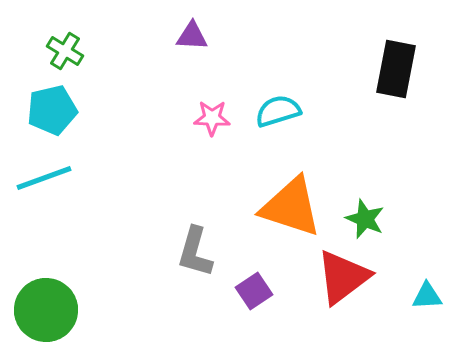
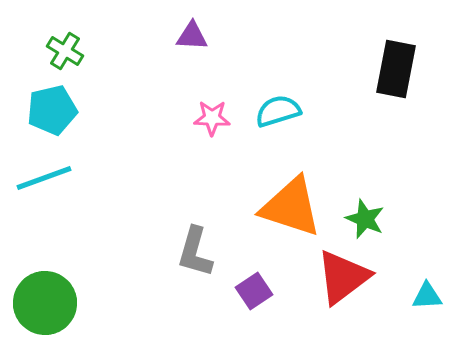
green circle: moved 1 px left, 7 px up
